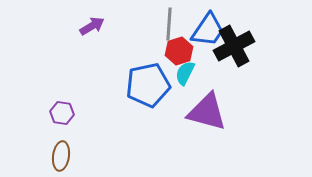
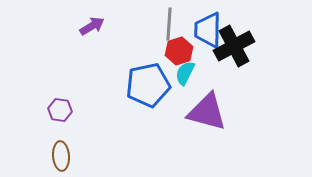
blue trapezoid: rotated 147 degrees clockwise
purple hexagon: moved 2 px left, 3 px up
brown ellipse: rotated 12 degrees counterclockwise
